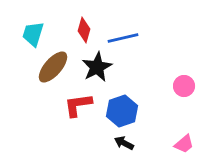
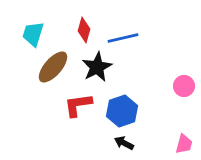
pink trapezoid: rotated 35 degrees counterclockwise
